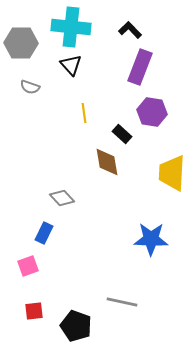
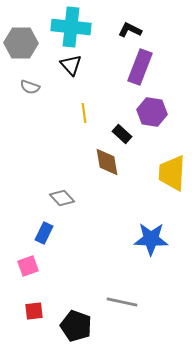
black L-shape: rotated 20 degrees counterclockwise
